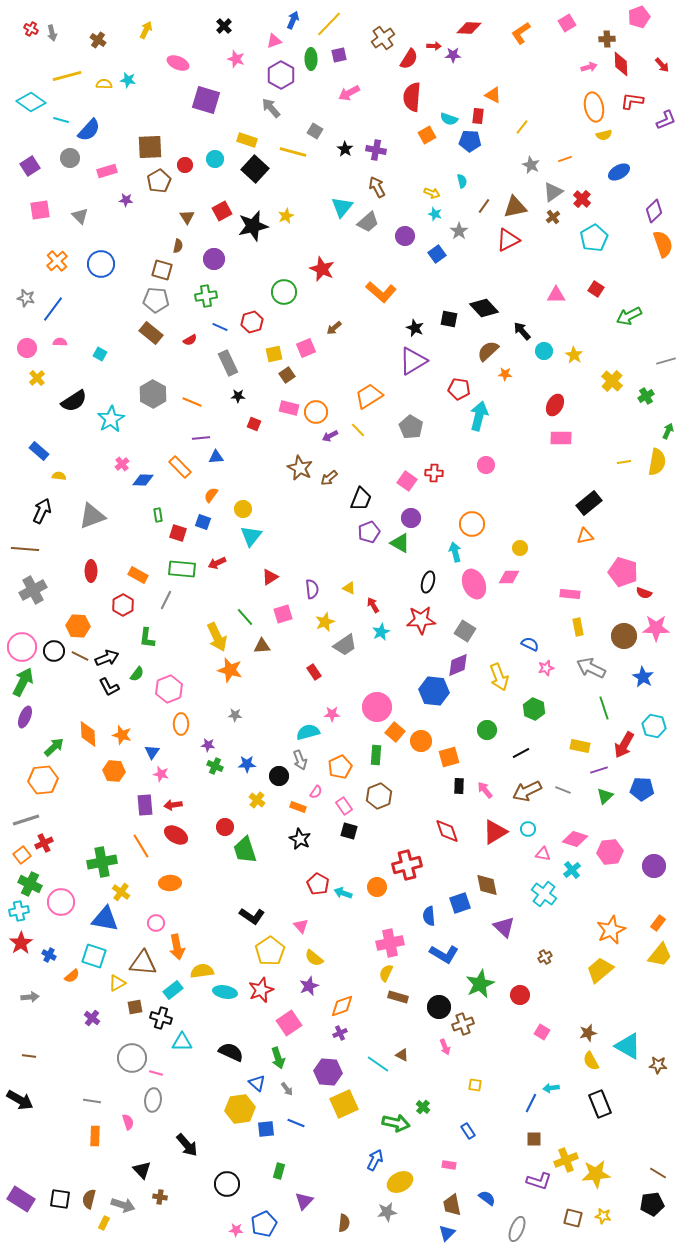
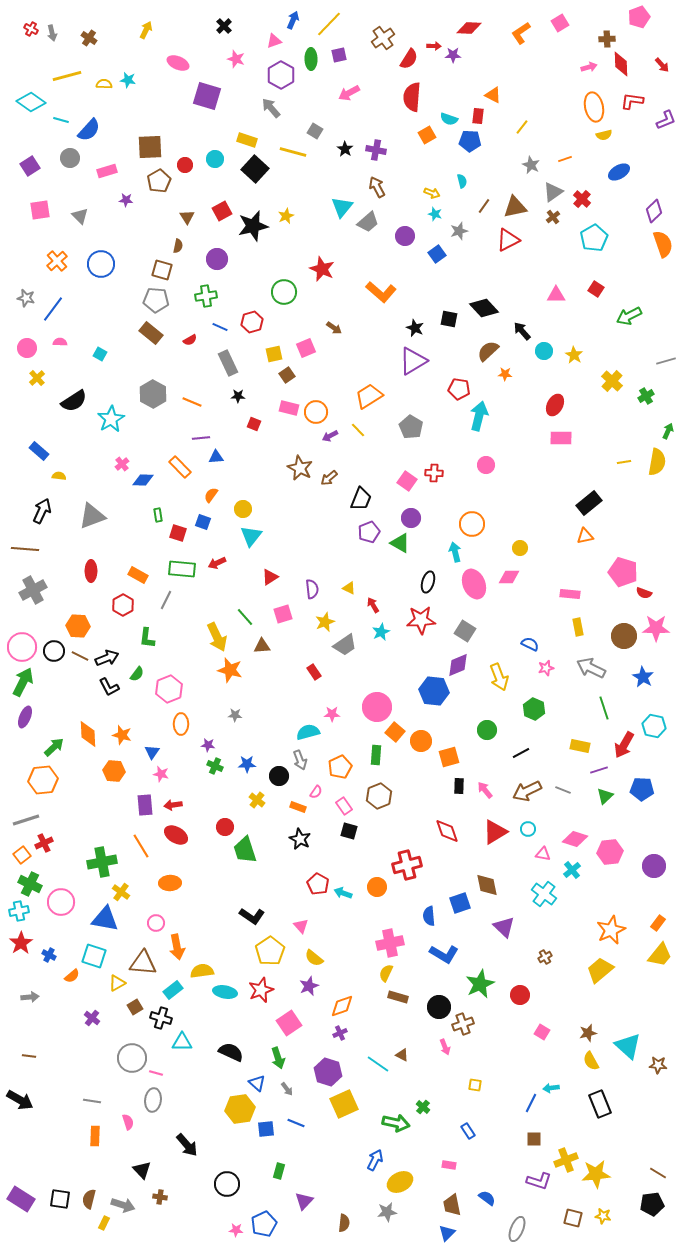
pink square at (567, 23): moved 7 px left
brown cross at (98, 40): moved 9 px left, 2 px up
purple square at (206, 100): moved 1 px right, 4 px up
gray star at (459, 231): rotated 18 degrees clockwise
purple circle at (214, 259): moved 3 px right
brown arrow at (334, 328): rotated 105 degrees counterclockwise
brown square at (135, 1007): rotated 21 degrees counterclockwise
cyan triangle at (628, 1046): rotated 12 degrees clockwise
purple hexagon at (328, 1072): rotated 12 degrees clockwise
